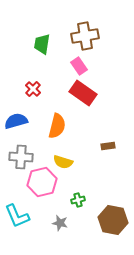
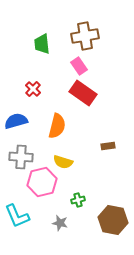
green trapezoid: rotated 15 degrees counterclockwise
